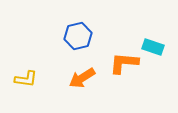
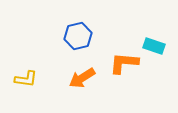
cyan rectangle: moved 1 px right, 1 px up
